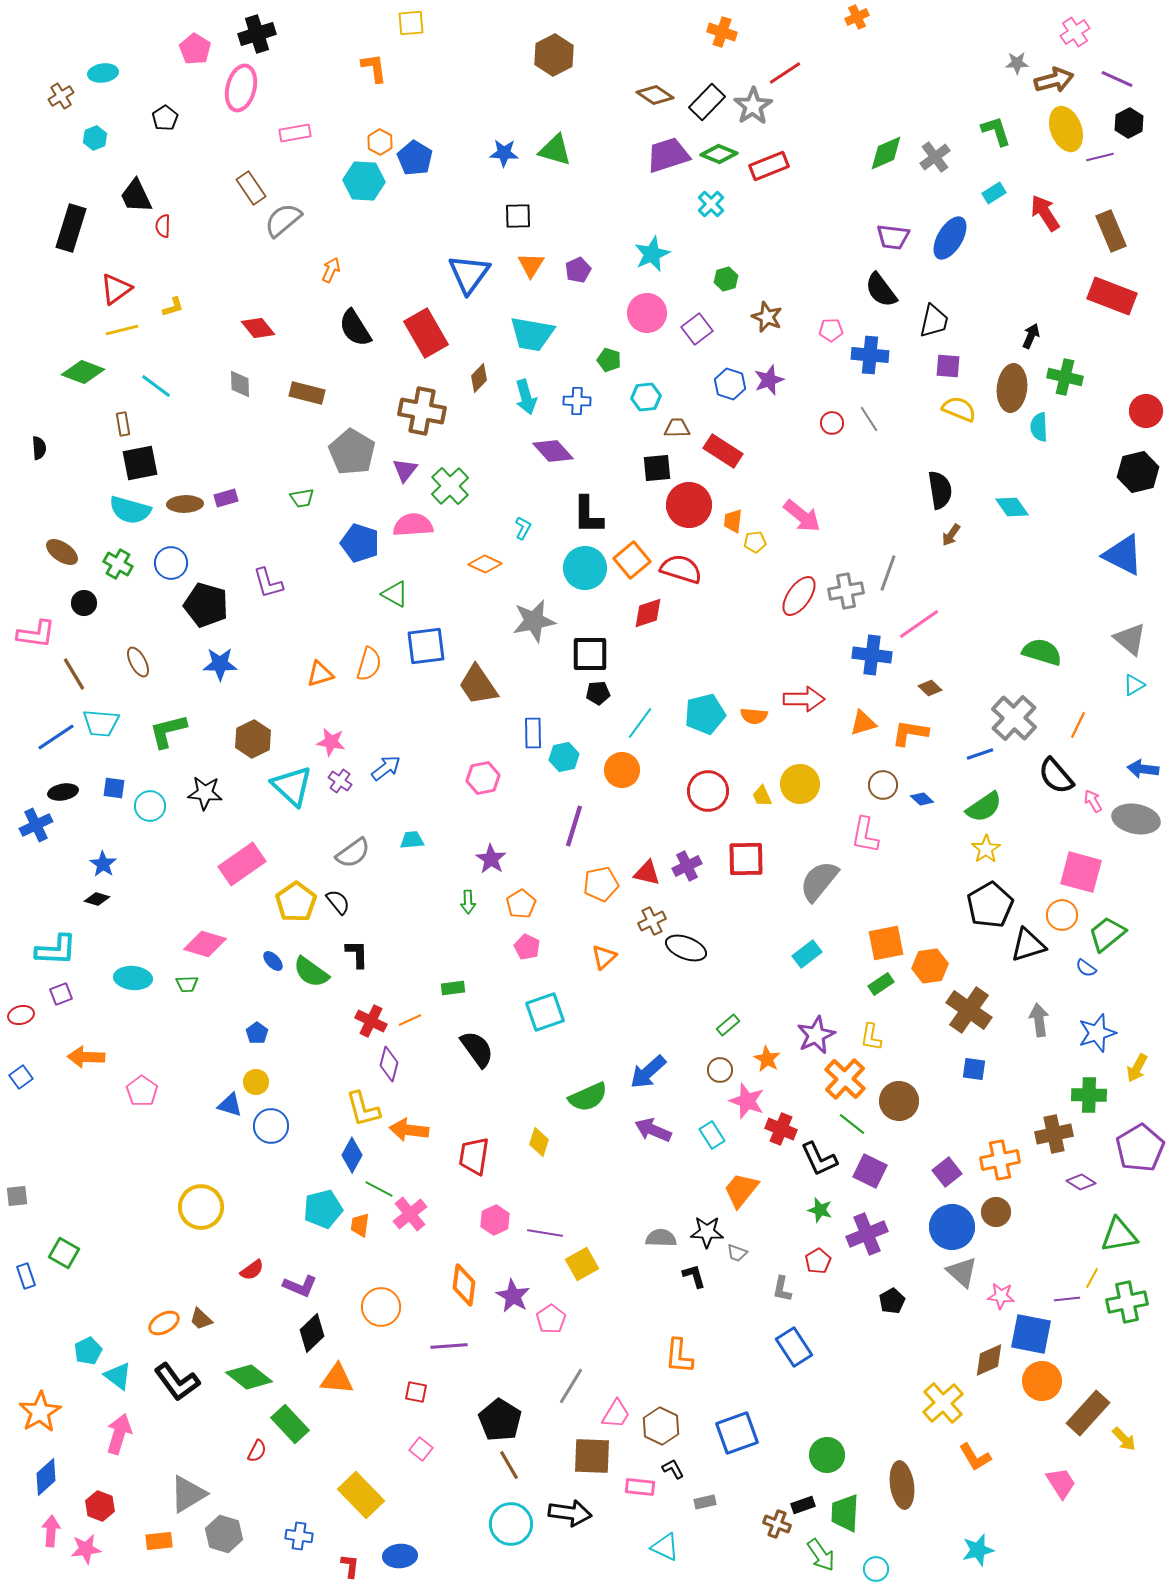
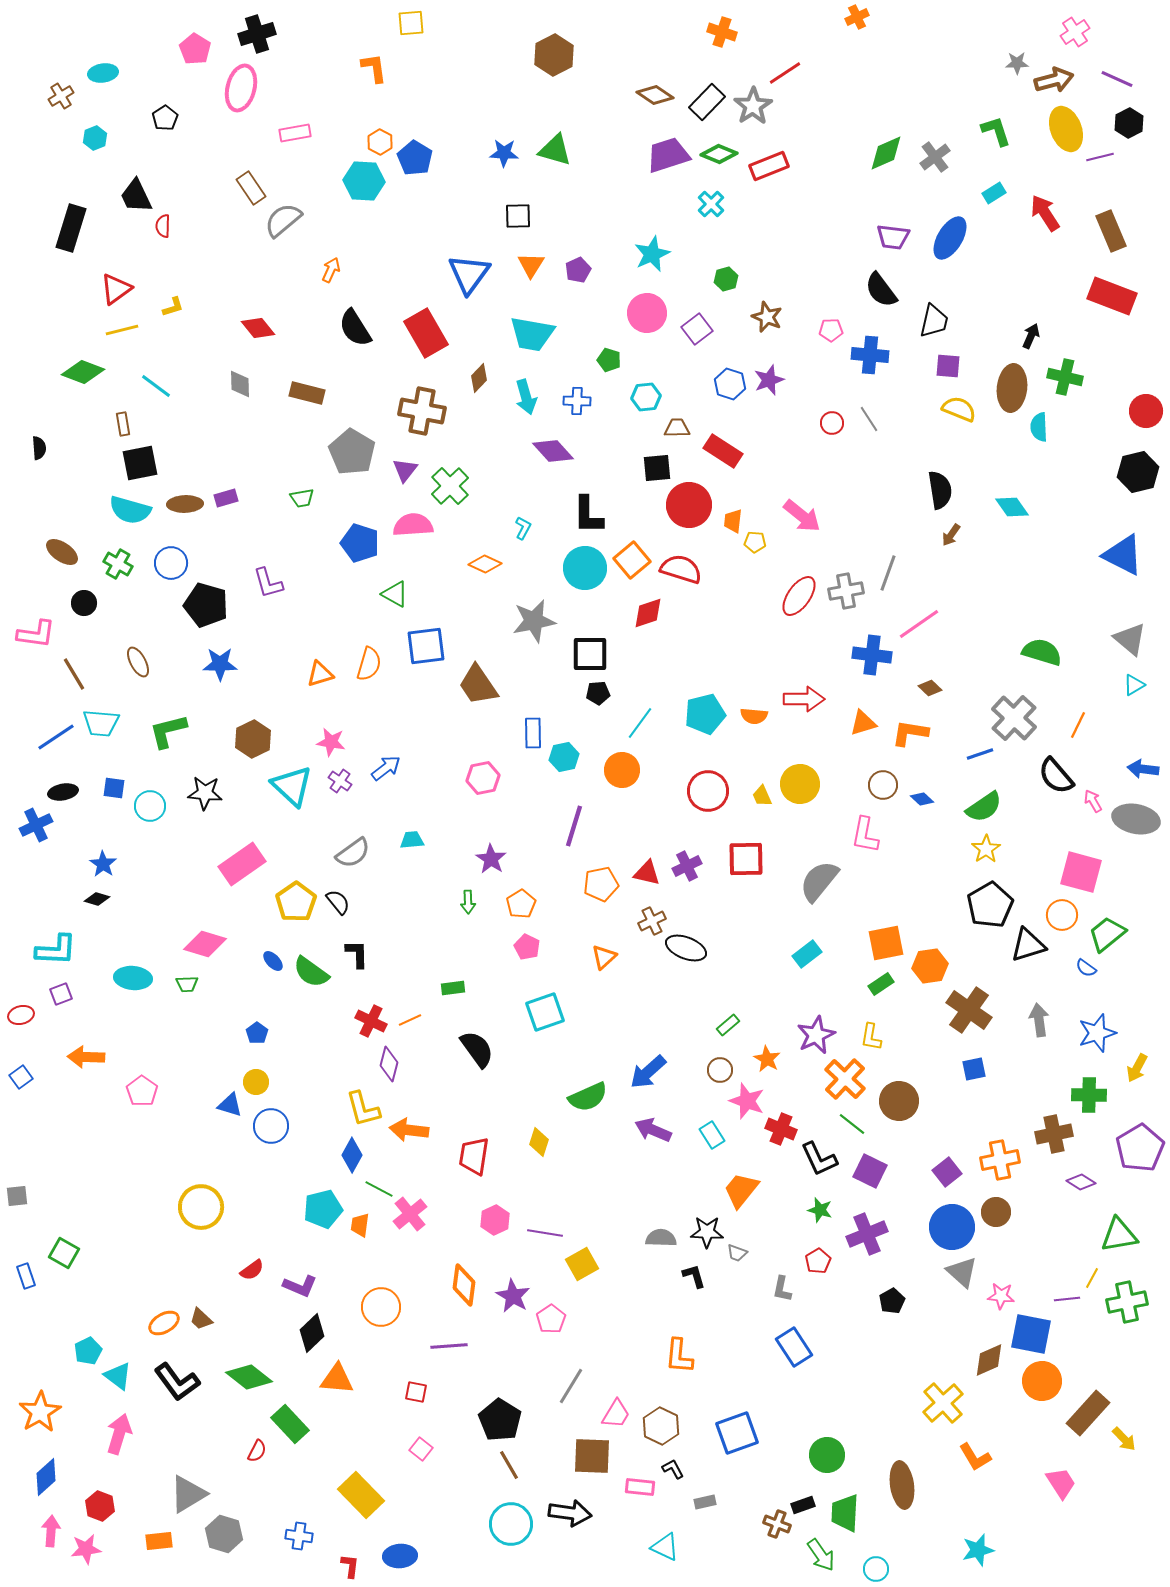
yellow pentagon at (755, 542): rotated 10 degrees clockwise
blue square at (974, 1069): rotated 20 degrees counterclockwise
